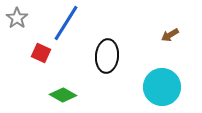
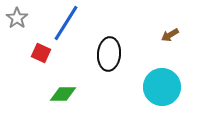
black ellipse: moved 2 px right, 2 px up
green diamond: moved 1 px up; rotated 28 degrees counterclockwise
